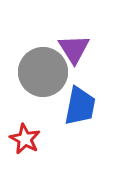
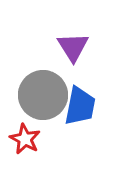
purple triangle: moved 1 px left, 2 px up
gray circle: moved 23 px down
